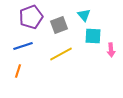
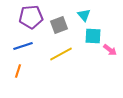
purple pentagon: rotated 15 degrees clockwise
pink arrow: moved 1 px left; rotated 48 degrees counterclockwise
